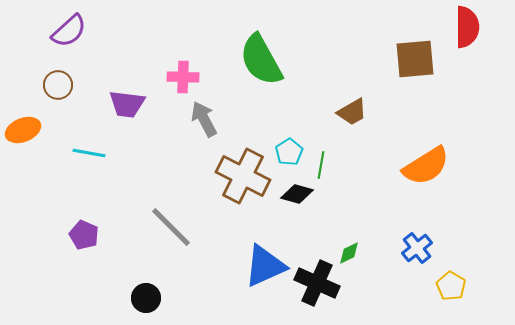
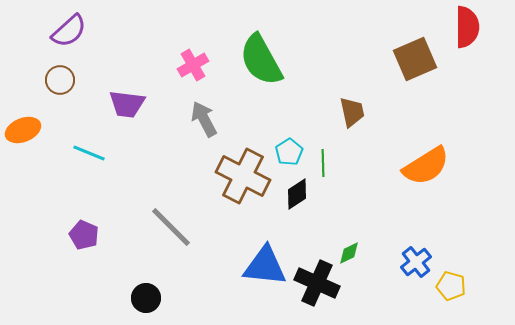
brown square: rotated 18 degrees counterclockwise
pink cross: moved 10 px right, 12 px up; rotated 32 degrees counterclockwise
brown circle: moved 2 px right, 5 px up
brown trapezoid: rotated 72 degrees counterclockwise
cyan line: rotated 12 degrees clockwise
green line: moved 2 px right, 2 px up; rotated 12 degrees counterclockwise
black diamond: rotated 48 degrees counterclockwise
blue cross: moved 1 px left, 14 px down
blue triangle: rotated 30 degrees clockwise
yellow pentagon: rotated 16 degrees counterclockwise
